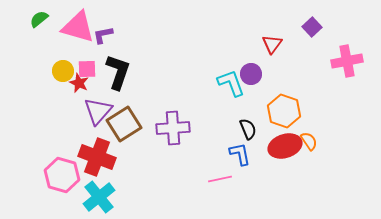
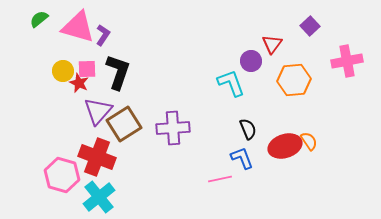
purple square: moved 2 px left, 1 px up
purple L-shape: rotated 135 degrees clockwise
purple circle: moved 13 px up
orange hexagon: moved 10 px right, 31 px up; rotated 24 degrees counterclockwise
blue L-shape: moved 2 px right, 4 px down; rotated 10 degrees counterclockwise
